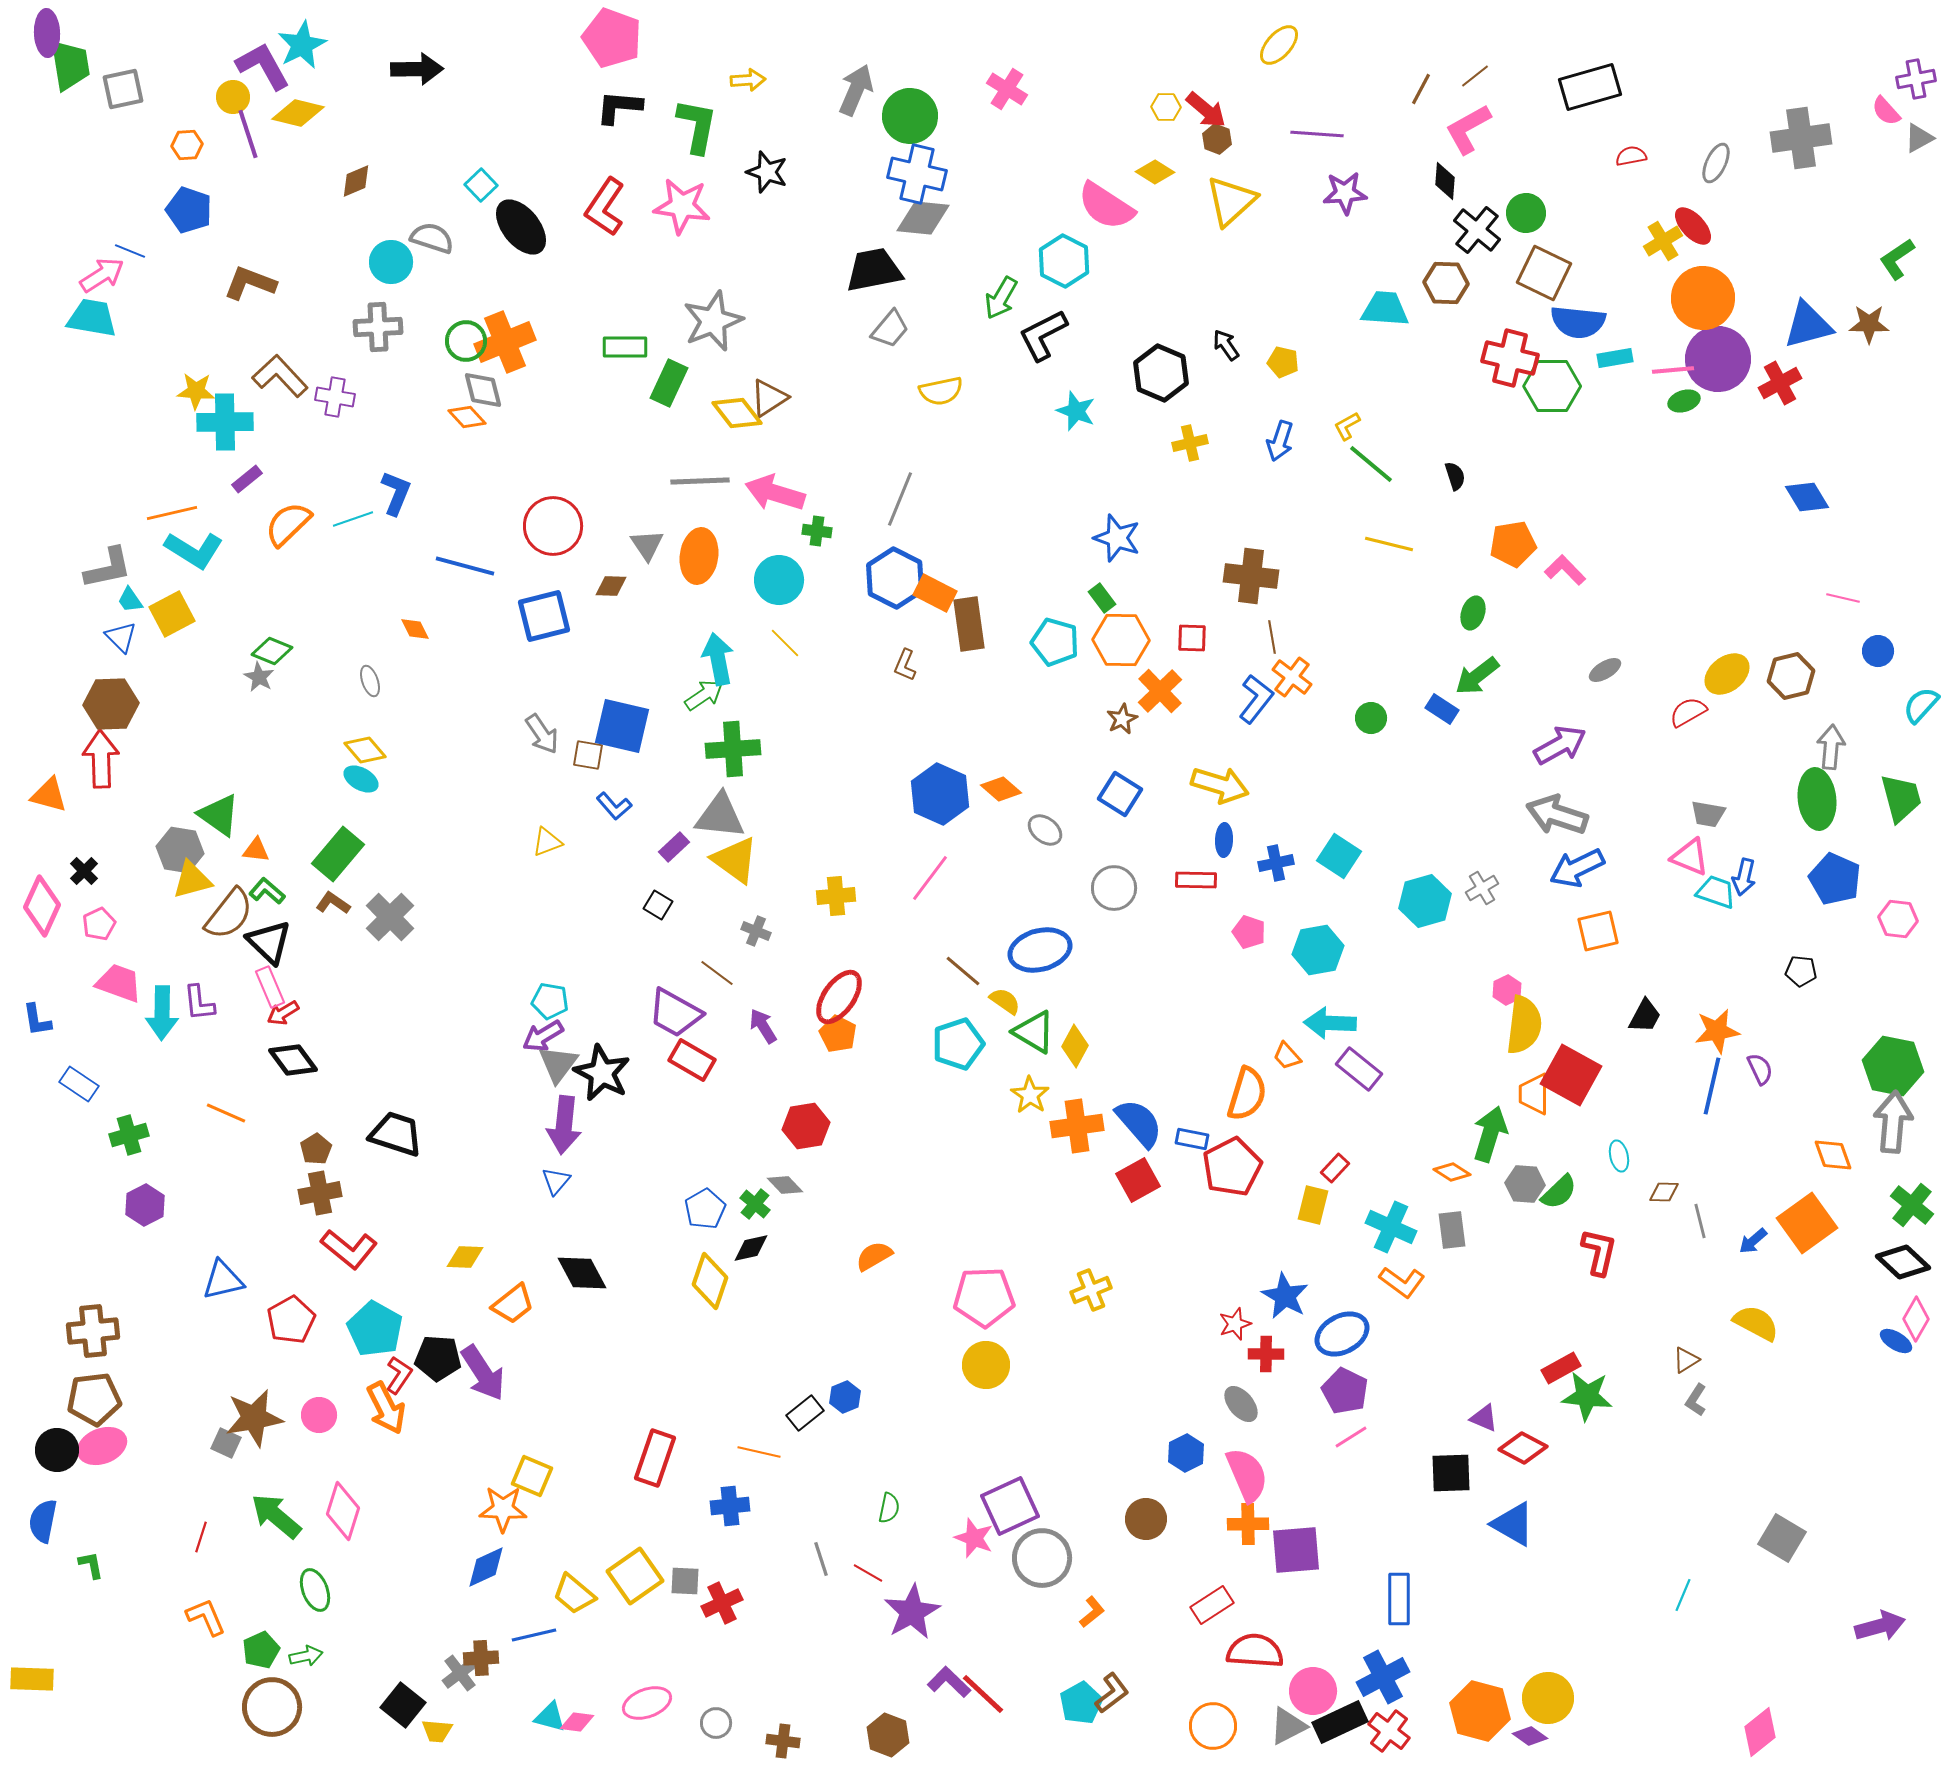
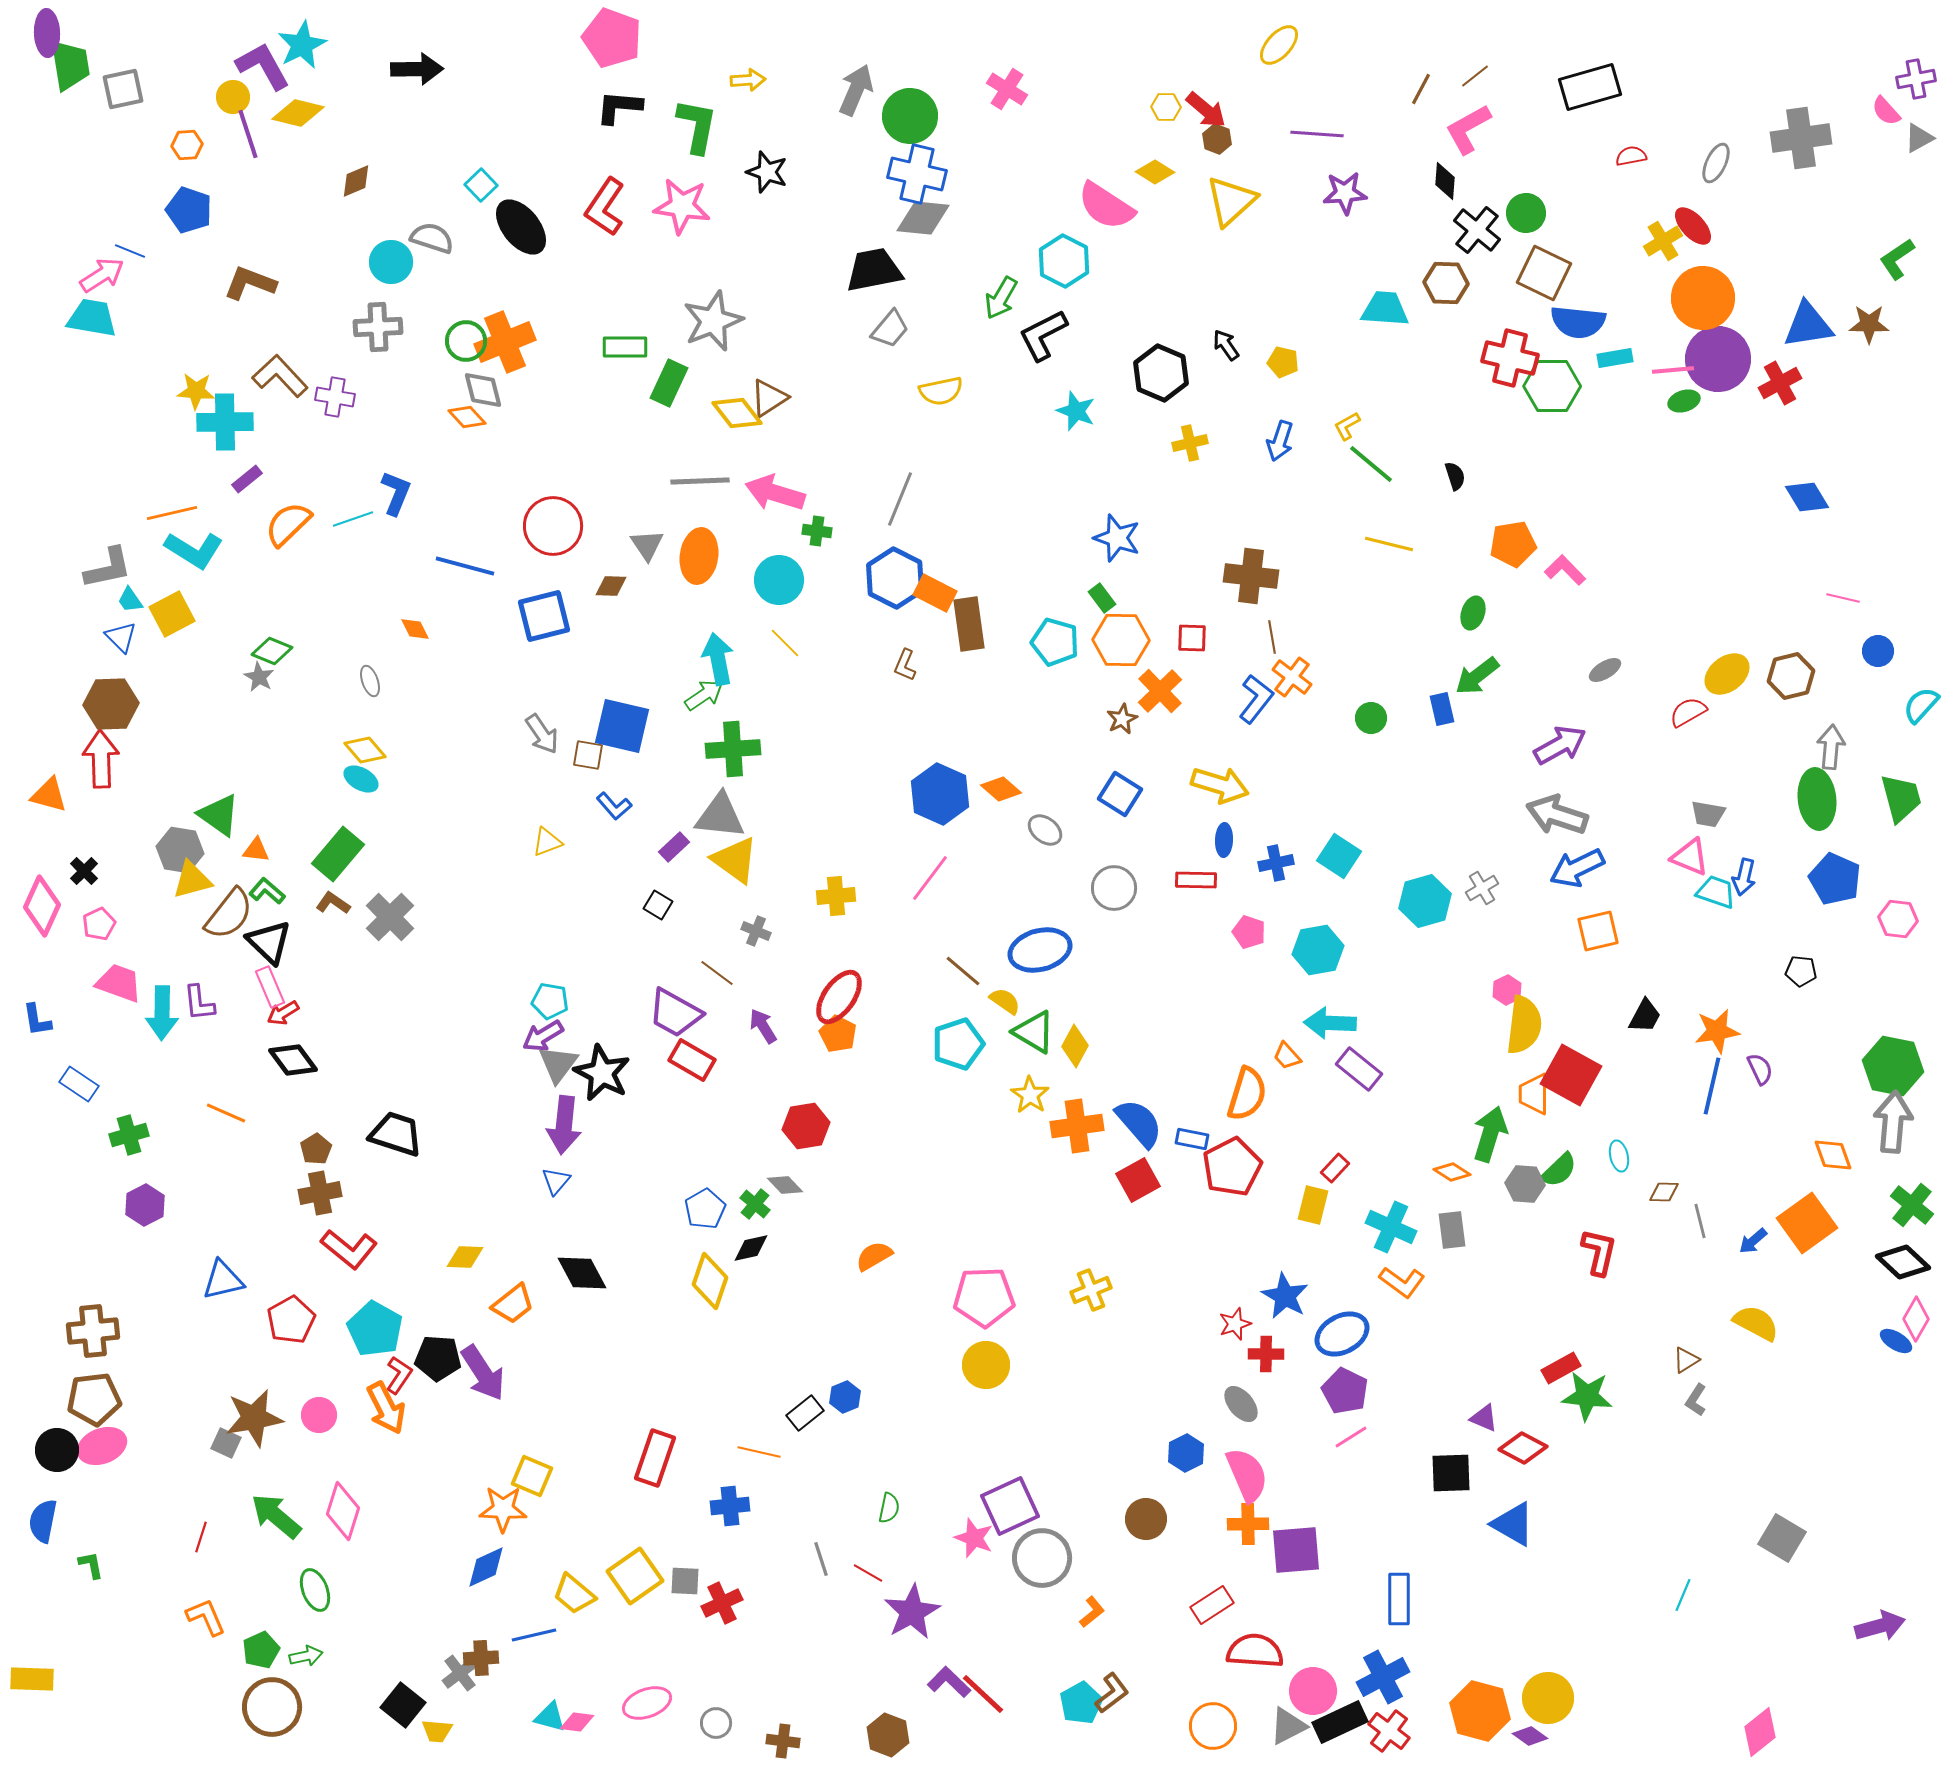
blue triangle at (1808, 325): rotated 6 degrees clockwise
blue rectangle at (1442, 709): rotated 44 degrees clockwise
green semicircle at (1559, 1192): moved 22 px up
